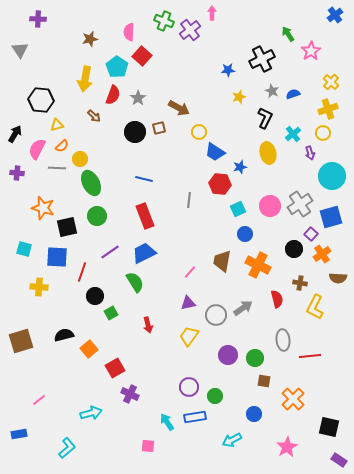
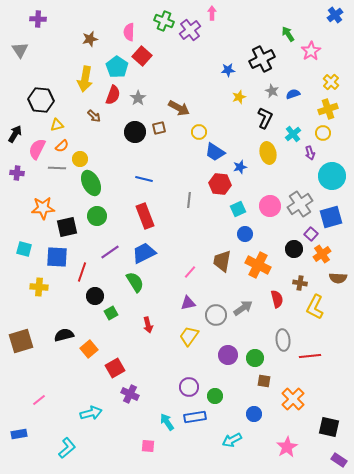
orange star at (43, 208): rotated 20 degrees counterclockwise
